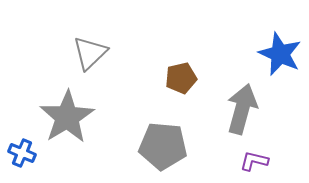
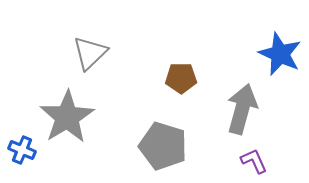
brown pentagon: rotated 12 degrees clockwise
gray pentagon: rotated 12 degrees clockwise
blue cross: moved 3 px up
purple L-shape: rotated 52 degrees clockwise
